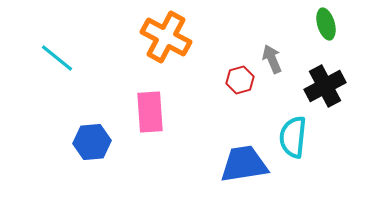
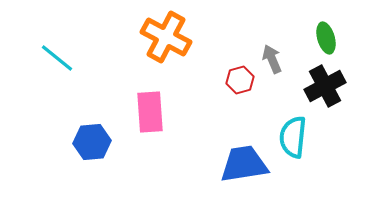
green ellipse: moved 14 px down
